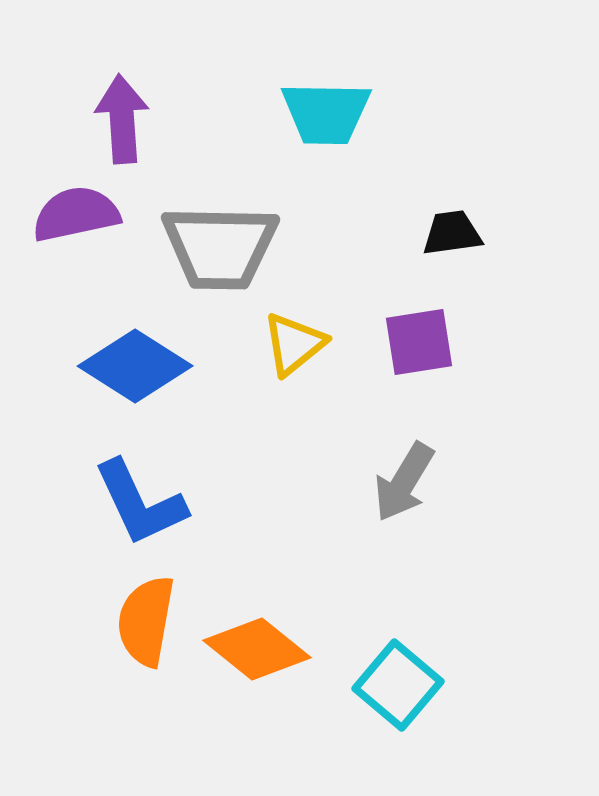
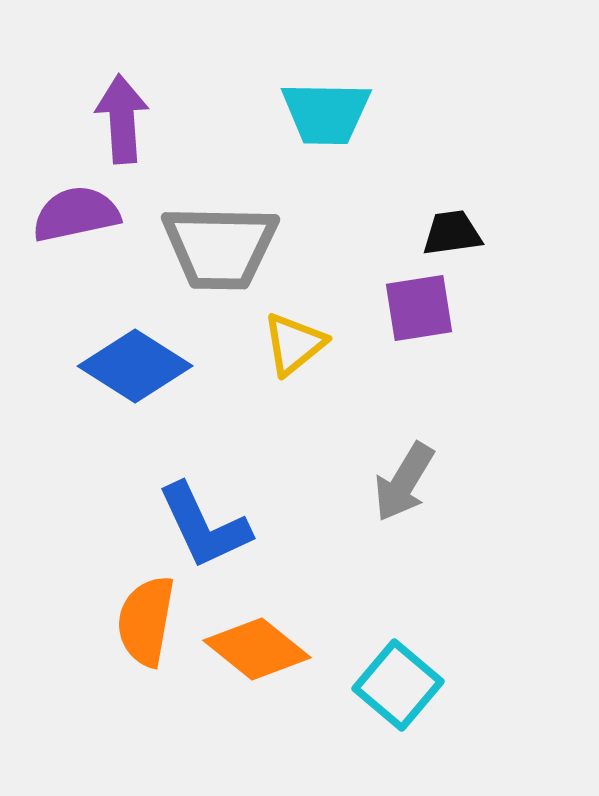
purple square: moved 34 px up
blue L-shape: moved 64 px right, 23 px down
